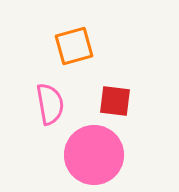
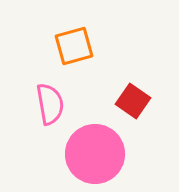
red square: moved 18 px right; rotated 28 degrees clockwise
pink circle: moved 1 px right, 1 px up
